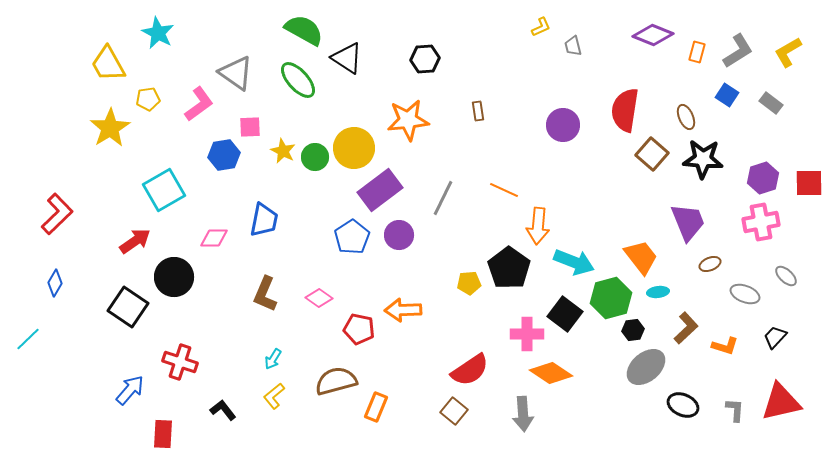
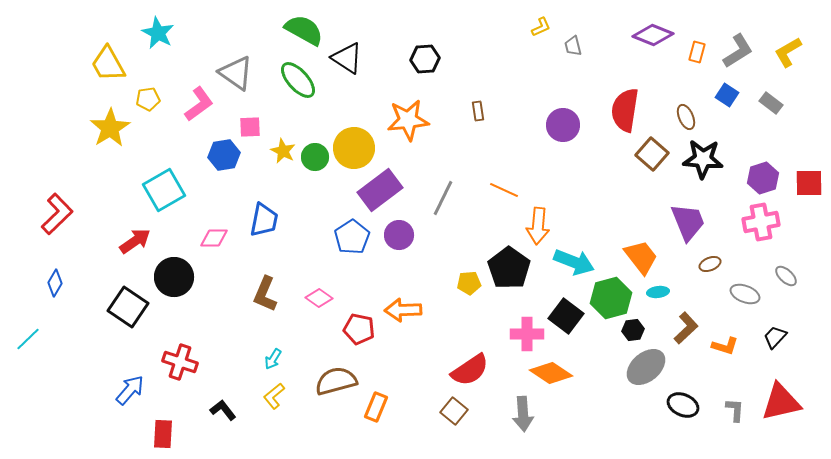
black square at (565, 314): moved 1 px right, 2 px down
